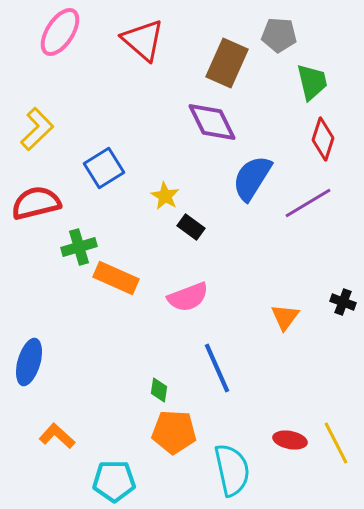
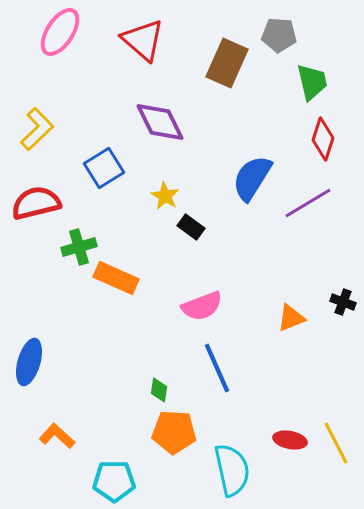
purple diamond: moved 52 px left
pink semicircle: moved 14 px right, 9 px down
orange triangle: moved 6 px right, 1 px down; rotated 32 degrees clockwise
